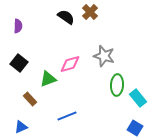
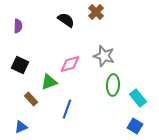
brown cross: moved 6 px right
black semicircle: moved 3 px down
black square: moved 1 px right, 2 px down; rotated 12 degrees counterclockwise
green triangle: moved 1 px right, 3 px down
green ellipse: moved 4 px left
brown rectangle: moved 1 px right
blue line: moved 7 px up; rotated 48 degrees counterclockwise
blue square: moved 2 px up
